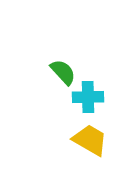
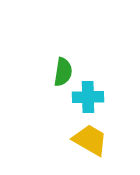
green semicircle: rotated 52 degrees clockwise
